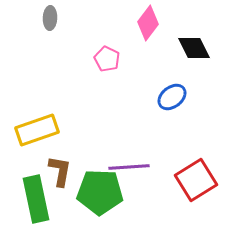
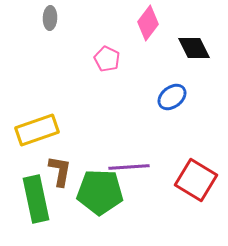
red square: rotated 27 degrees counterclockwise
